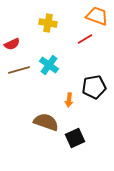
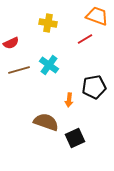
red semicircle: moved 1 px left, 1 px up
